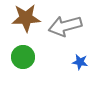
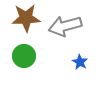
green circle: moved 1 px right, 1 px up
blue star: rotated 21 degrees clockwise
